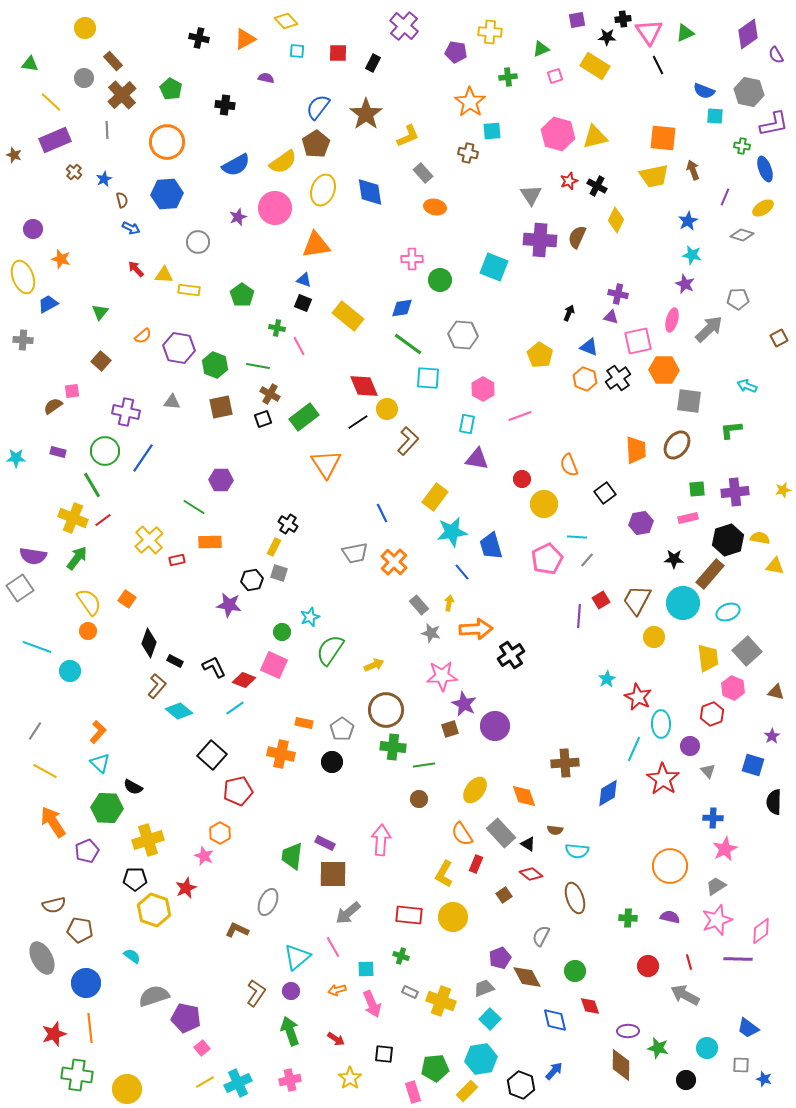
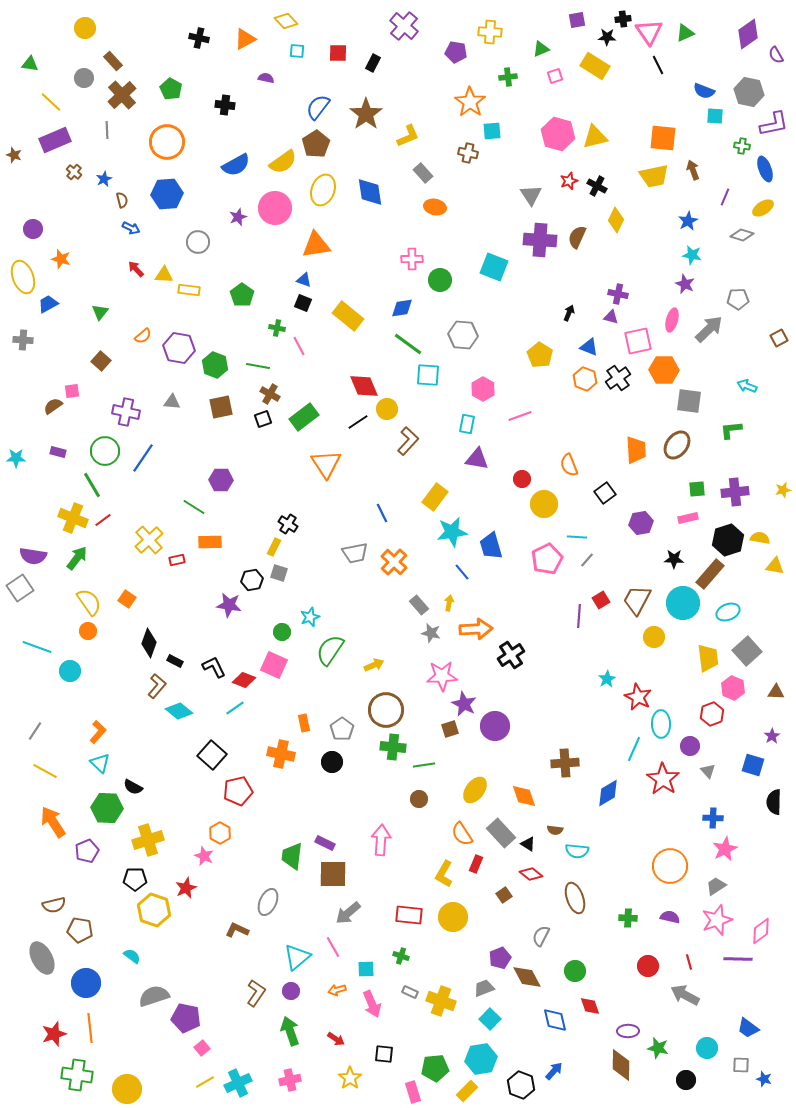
cyan square at (428, 378): moved 3 px up
brown triangle at (776, 692): rotated 12 degrees counterclockwise
orange rectangle at (304, 723): rotated 66 degrees clockwise
